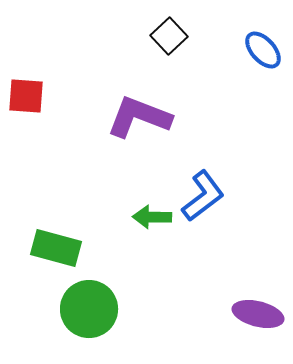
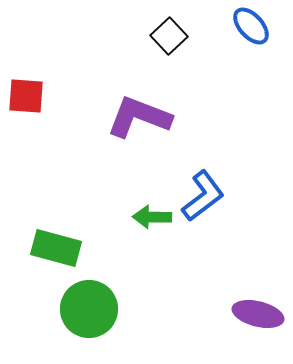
blue ellipse: moved 12 px left, 24 px up
